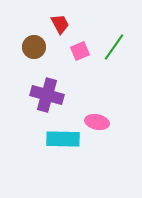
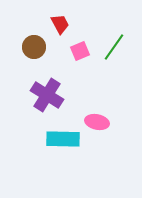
purple cross: rotated 16 degrees clockwise
